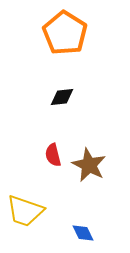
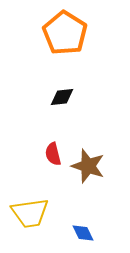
red semicircle: moved 1 px up
brown star: moved 1 px left, 1 px down; rotated 8 degrees counterclockwise
yellow trapezoid: moved 5 px right, 2 px down; rotated 27 degrees counterclockwise
